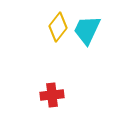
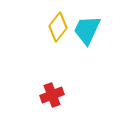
red cross: rotated 15 degrees counterclockwise
